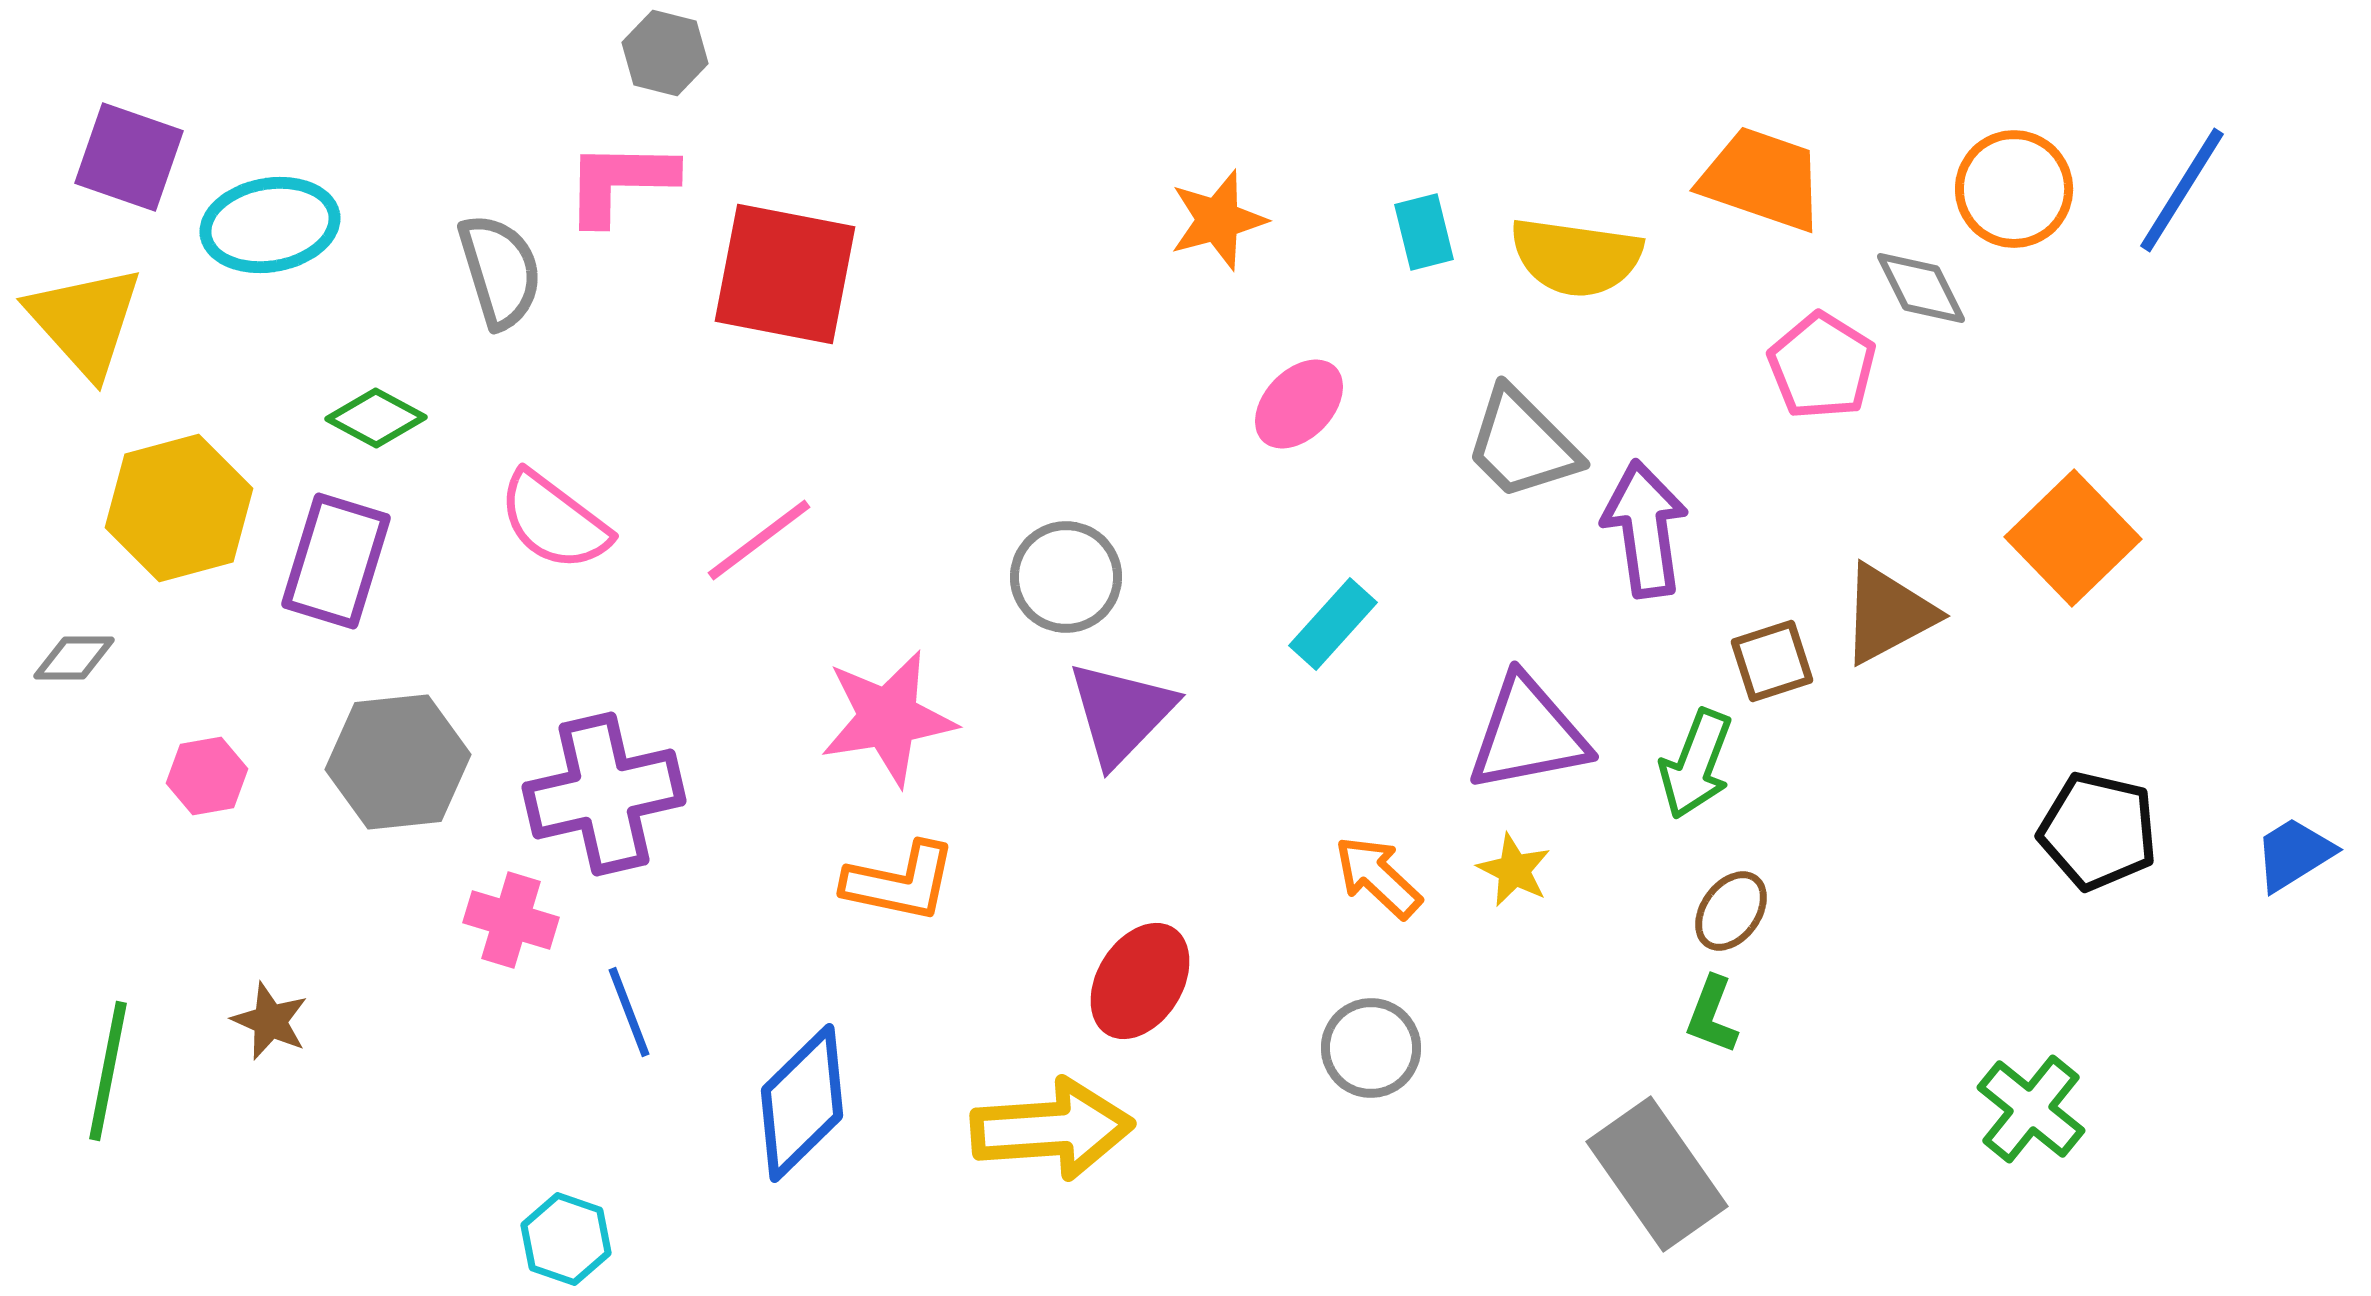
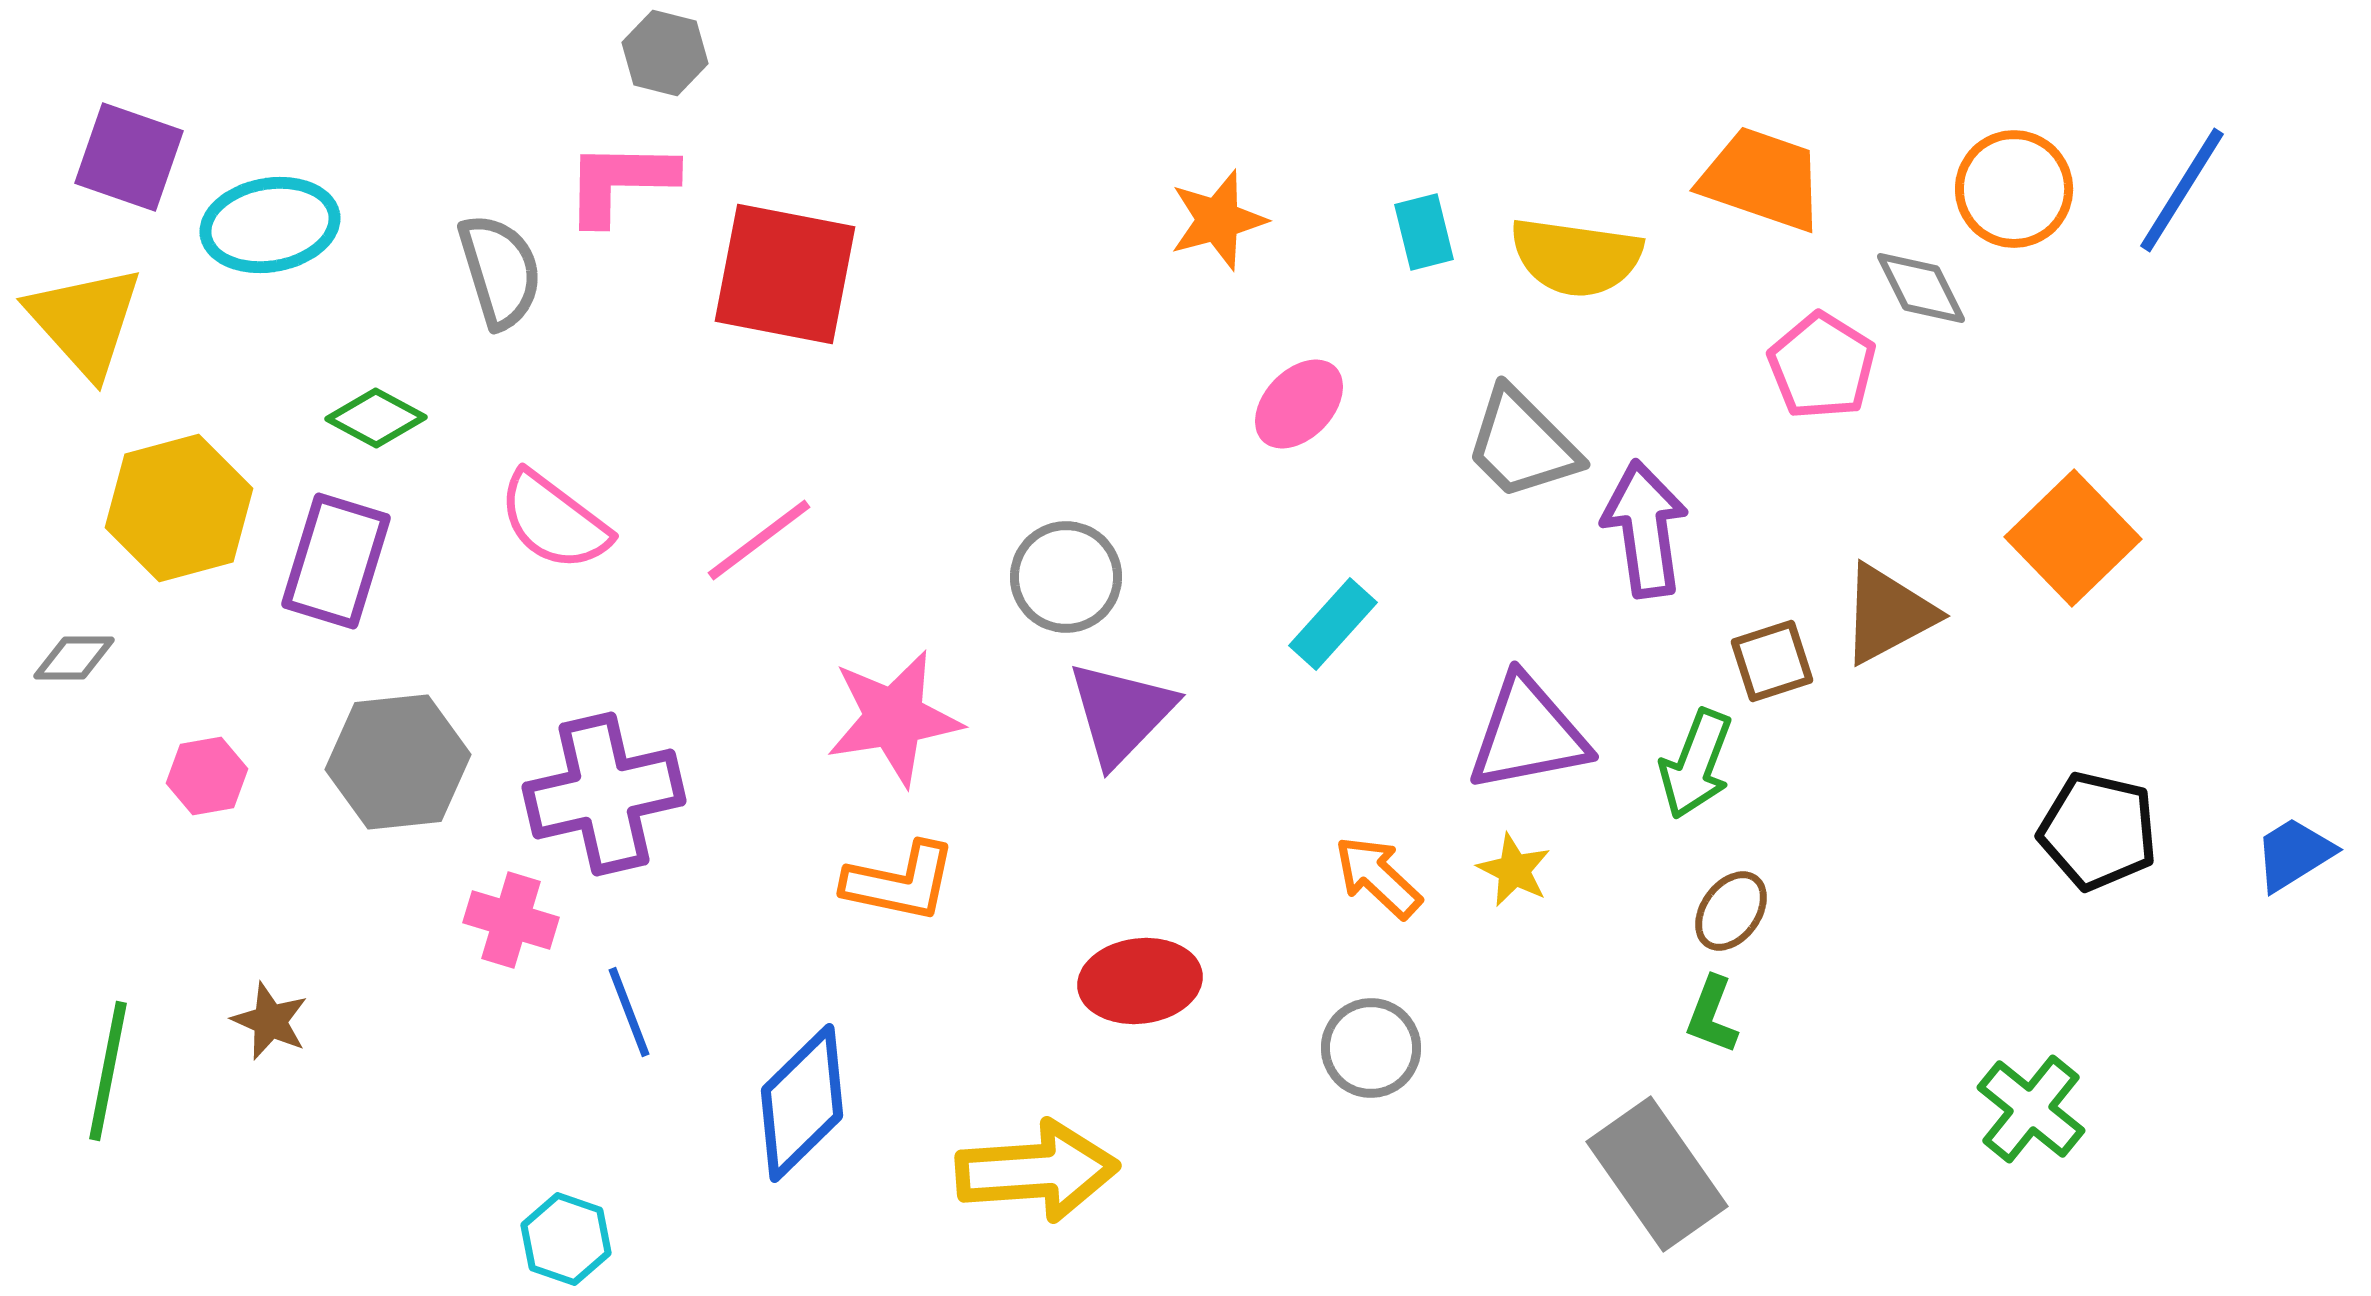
pink star at (888, 718): moved 6 px right
red ellipse at (1140, 981): rotated 51 degrees clockwise
yellow arrow at (1052, 1129): moved 15 px left, 42 px down
